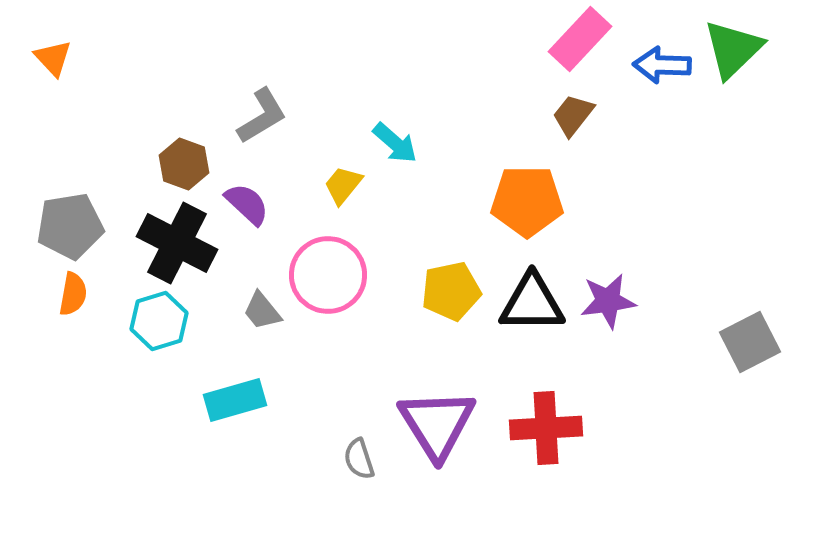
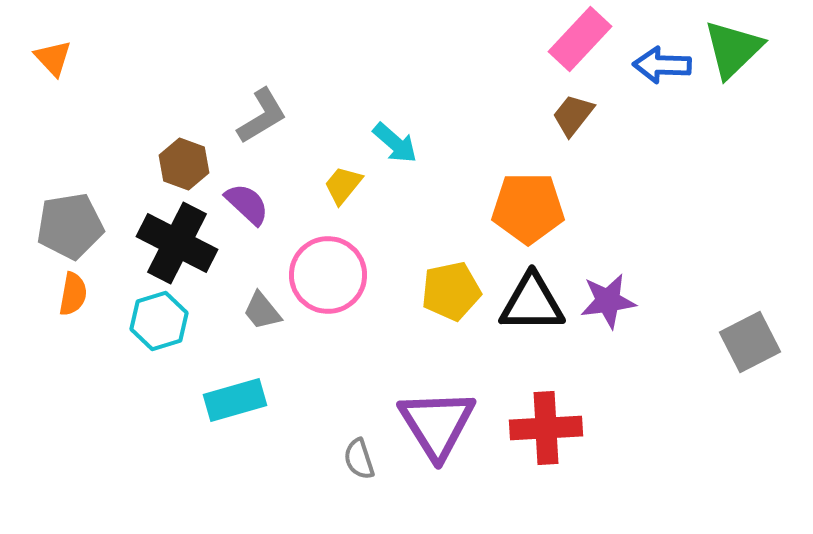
orange pentagon: moved 1 px right, 7 px down
